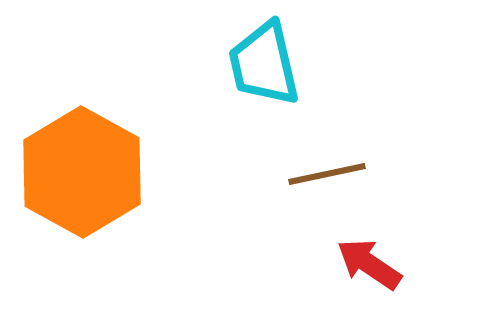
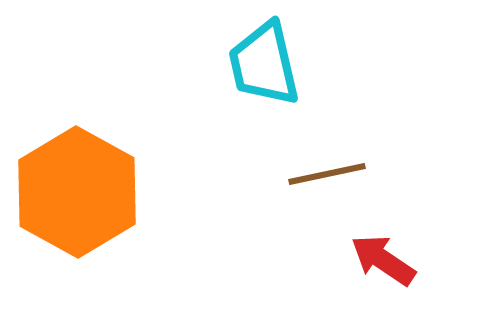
orange hexagon: moved 5 px left, 20 px down
red arrow: moved 14 px right, 4 px up
